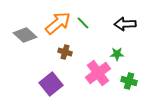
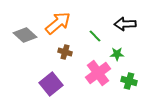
green line: moved 12 px right, 13 px down
